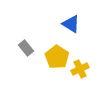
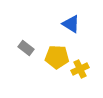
gray rectangle: rotated 14 degrees counterclockwise
yellow pentagon: rotated 30 degrees counterclockwise
